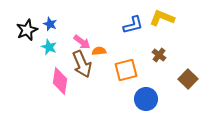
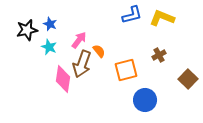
blue L-shape: moved 1 px left, 10 px up
black star: rotated 10 degrees clockwise
pink arrow: moved 3 px left, 2 px up; rotated 90 degrees counterclockwise
orange semicircle: rotated 56 degrees clockwise
brown cross: rotated 24 degrees clockwise
brown arrow: rotated 44 degrees clockwise
pink diamond: moved 3 px right, 2 px up
blue circle: moved 1 px left, 1 px down
